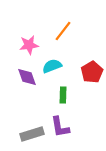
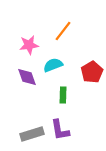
cyan semicircle: moved 1 px right, 1 px up
purple L-shape: moved 3 px down
